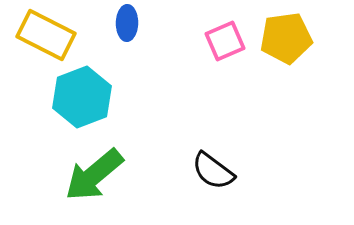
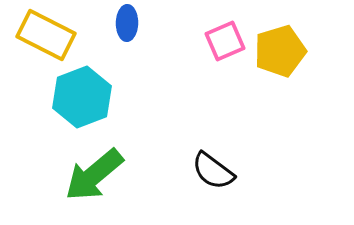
yellow pentagon: moved 6 px left, 13 px down; rotated 9 degrees counterclockwise
